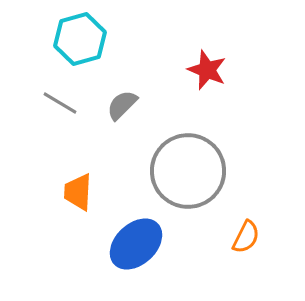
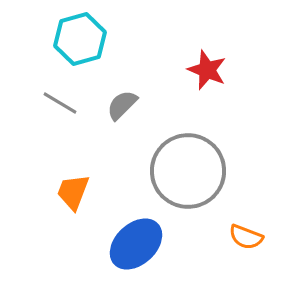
orange trapezoid: moved 5 px left; rotated 18 degrees clockwise
orange semicircle: rotated 84 degrees clockwise
